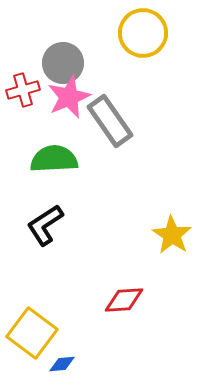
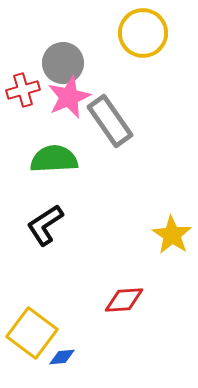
blue diamond: moved 7 px up
